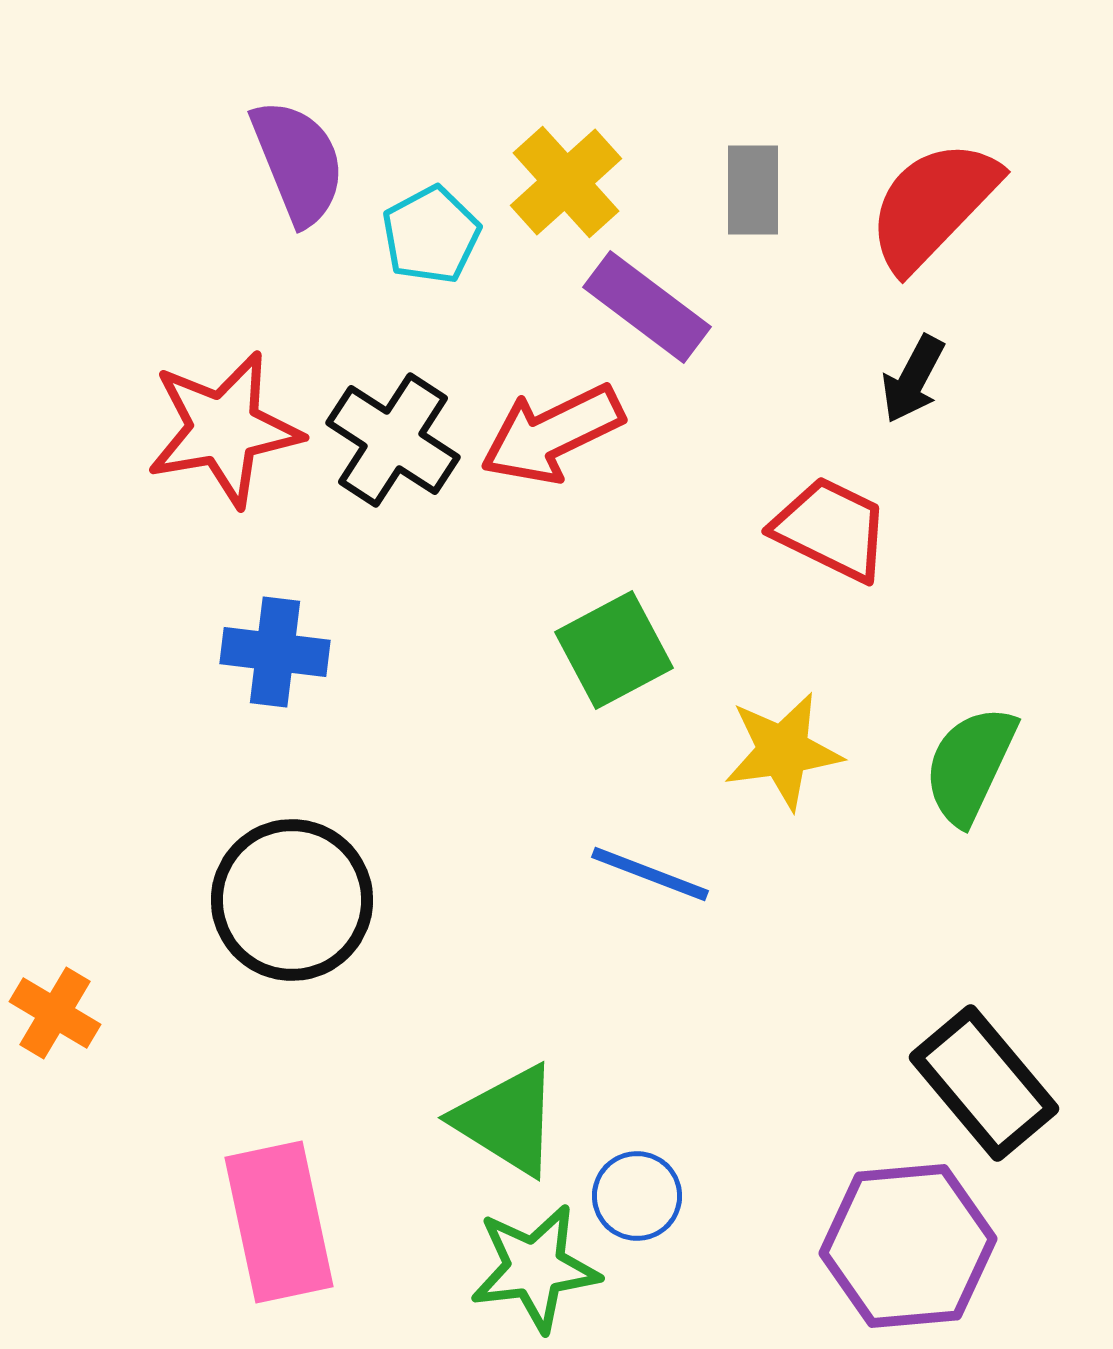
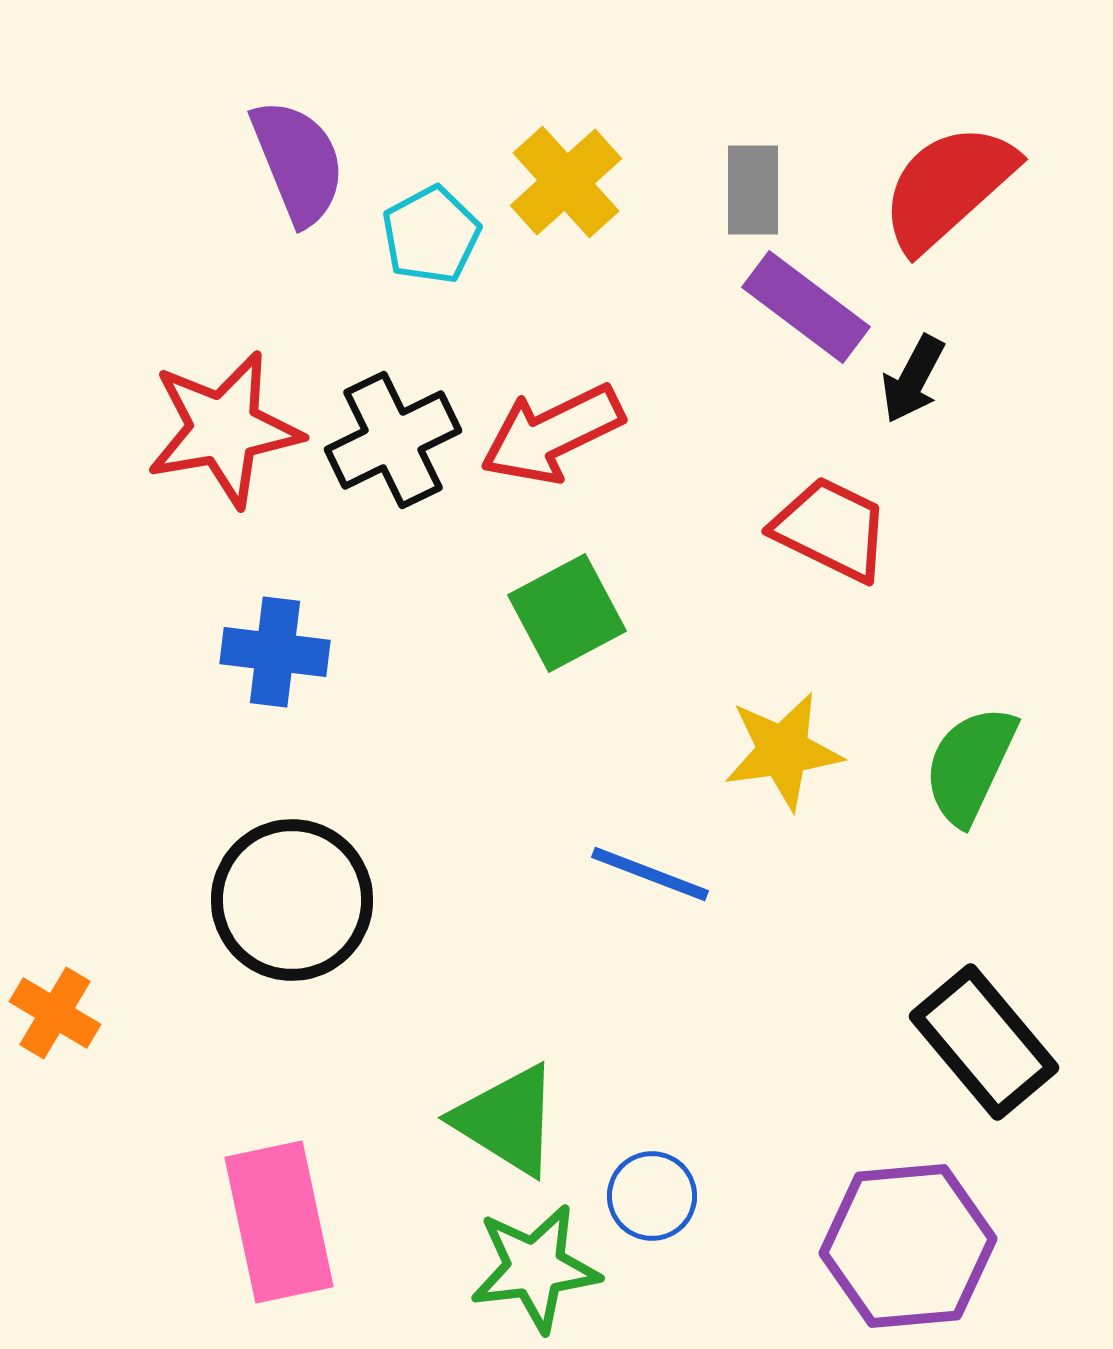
red semicircle: moved 15 px right, 18 px up; rotated 4 degrees clockwise
purple rectangle: moved 159 px right
black cross: rotated 31 degrees clockwise
green square: moved 47 px left, 37 px up
black rectangle: moved 41 px up
blue circle: moved 15 px right
